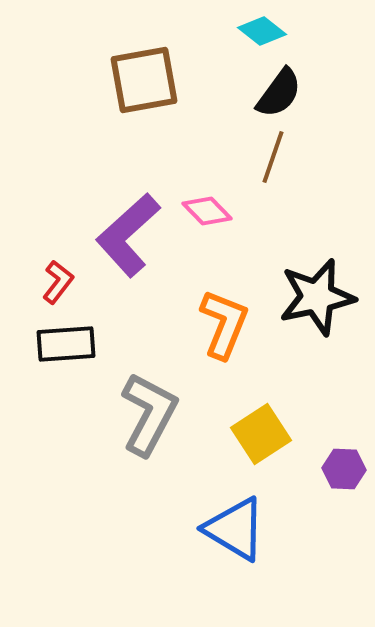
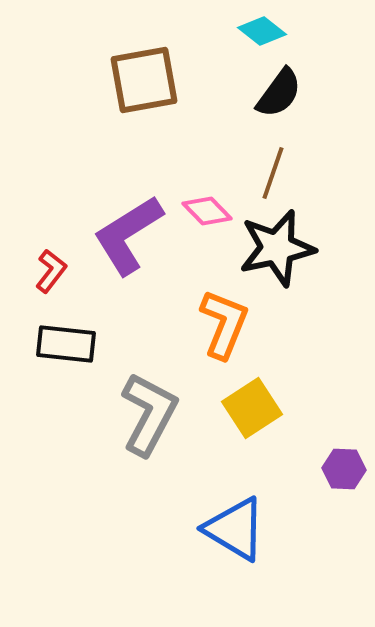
brown line: moved 16 px down
purple L-shape: rotated 10 degrees clockwise
red L-shape: moved 7 px left, 11 px up
black star: moved 40 px left, 49 px up
black rectangle: rotated 10 degrees clockwise
yellow square: moved 9 px left, 26 px up
